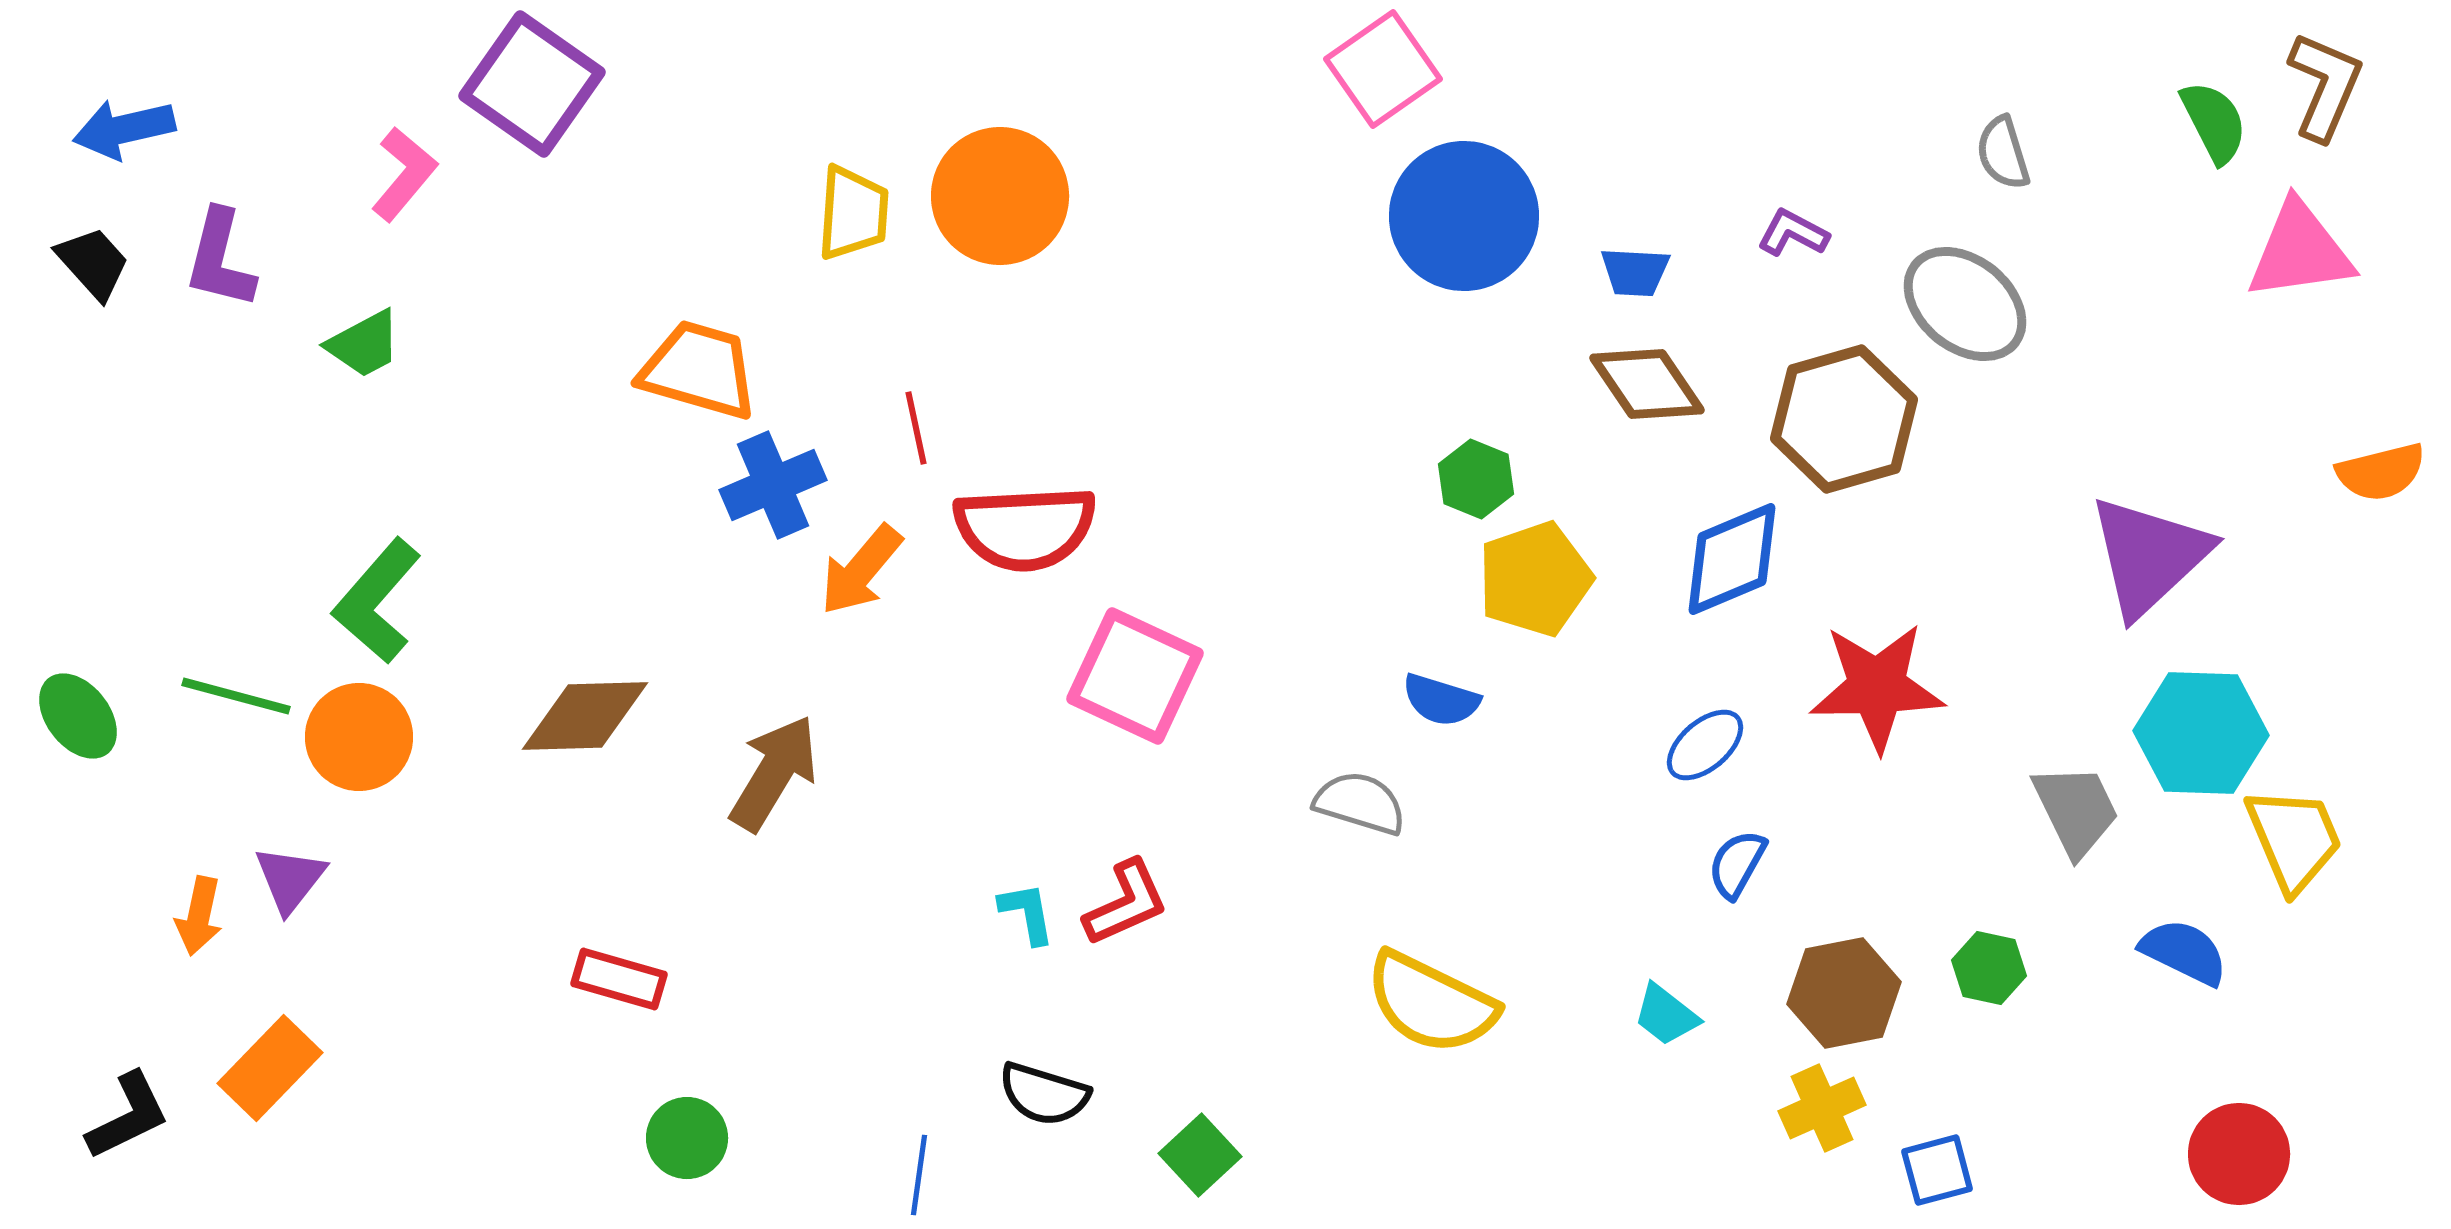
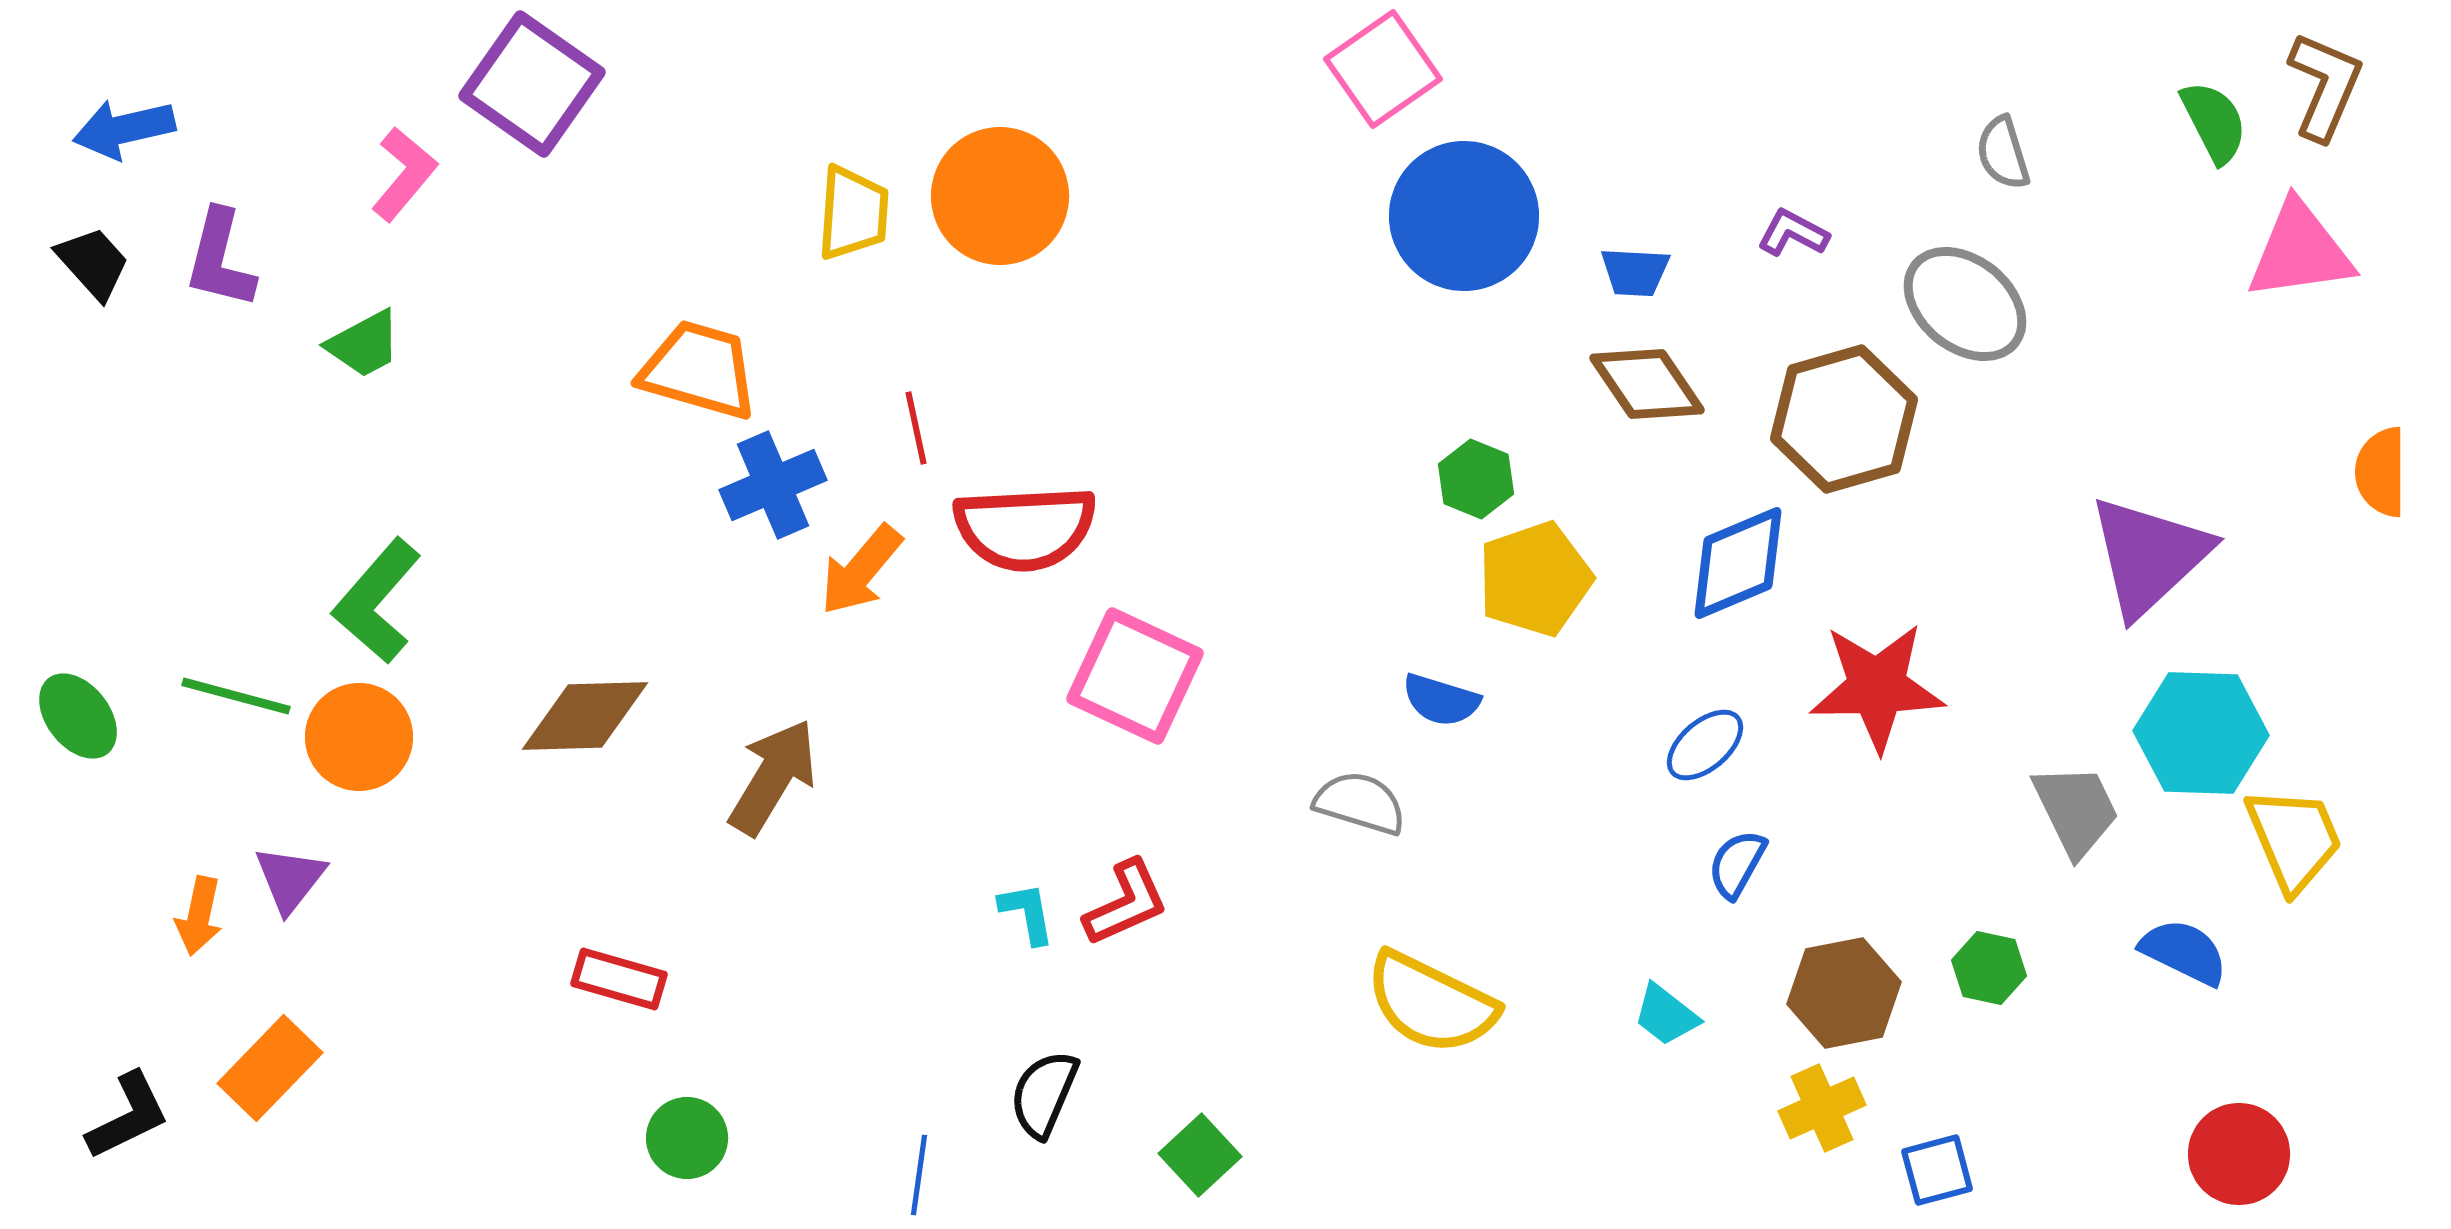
orange semicircle at (2381, 472): rotated 104 degrees clockwise
blue diamond at (1732, 559): moved 6 px right, 4 px down
brown arrow at (774, 773): moved 1 px left, 4 px down
black semicircle at (1044, 1094): rotated 96 degrees clockwise
